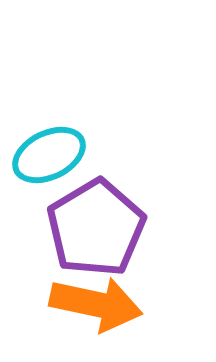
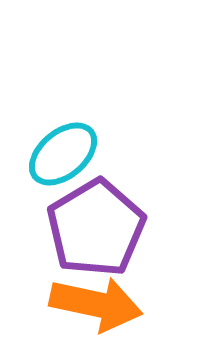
cyan ellipse: moved 14 px right, 1 px up; rotated 14 degrees counterclockwise
